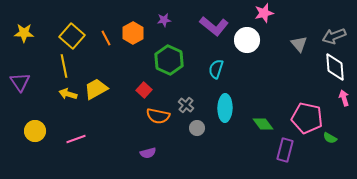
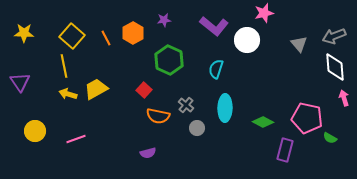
green diamond: moved 2 px up; rotated 25 degrees counterclockwise
